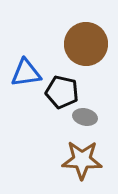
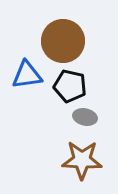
brown circle: moved 23 px left, 3 px up
blue triangle: moved 1 px right, 2 px down
black pentagon: moved 8 px right, 6 px up
